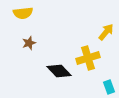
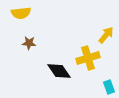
yellow semicircle: moved 2 px left
yellow arrow: moved 3 px down
brown star: rotated 24 degrees clockwise
black diamond: rotated 10 degrees clockwise
